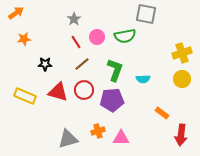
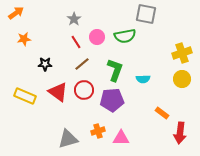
red triangle: rotated 20 degrees clockwise
red arrow: moved 1 px left, 2 px up
